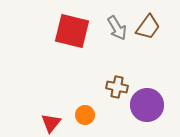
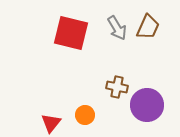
brown trapezoid: rotated 12 degrees counterclockwise
red square: moved 1 px left, 2 px down
